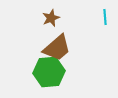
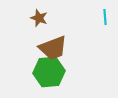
brown star: moved 12 px left; rotated 30 degrees counterclockwise
brown trapezoid: moved 4 px left; rotated 20 degrees clockwise
